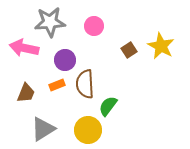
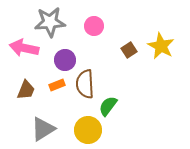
brown trapezoid: moved 3 px up
